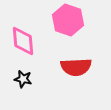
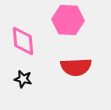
pink hexagon: rotated 16 degrees counterclockwise
